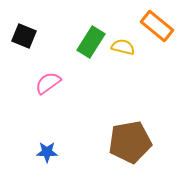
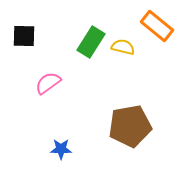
black square: rotated 20 degrees counterclockwise
brown pentagon: moved 16 px up
blue star: moved 14 px right, 3 px up
